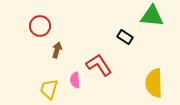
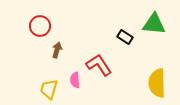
green triangle: moved 2 px right, 8 px down
yellow semicircle: moved 3 px right
